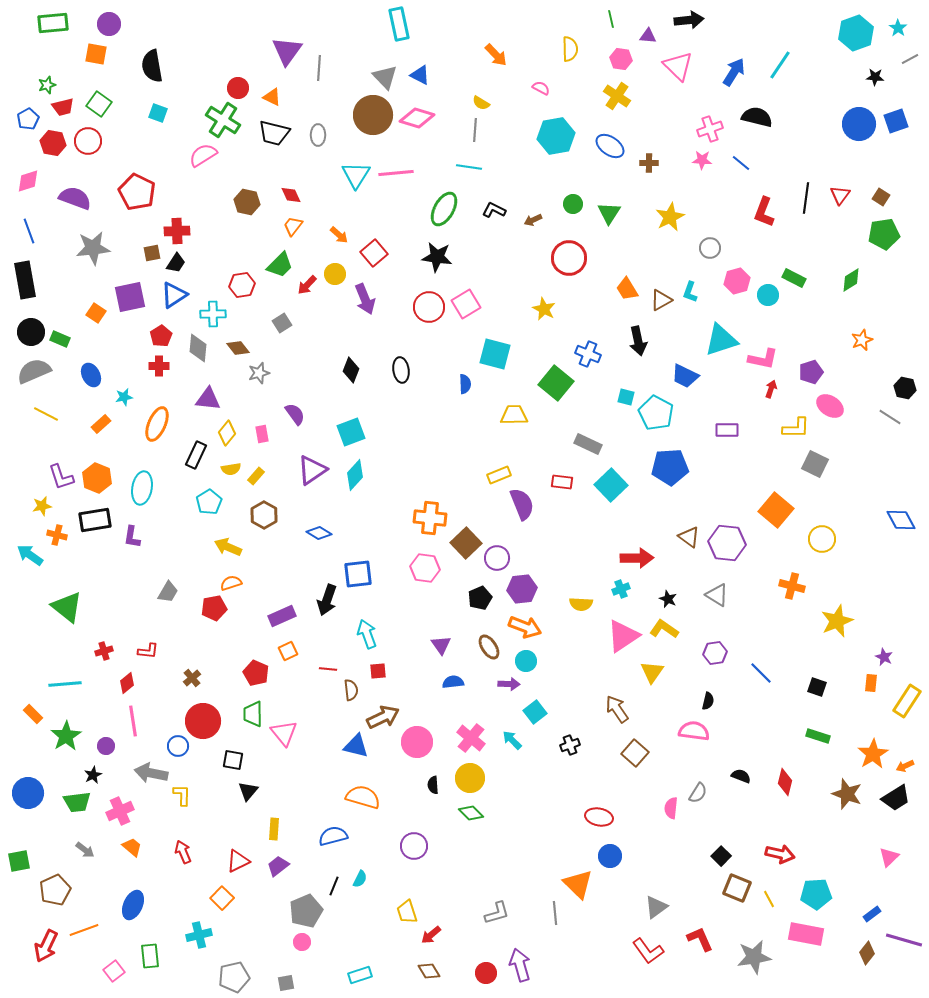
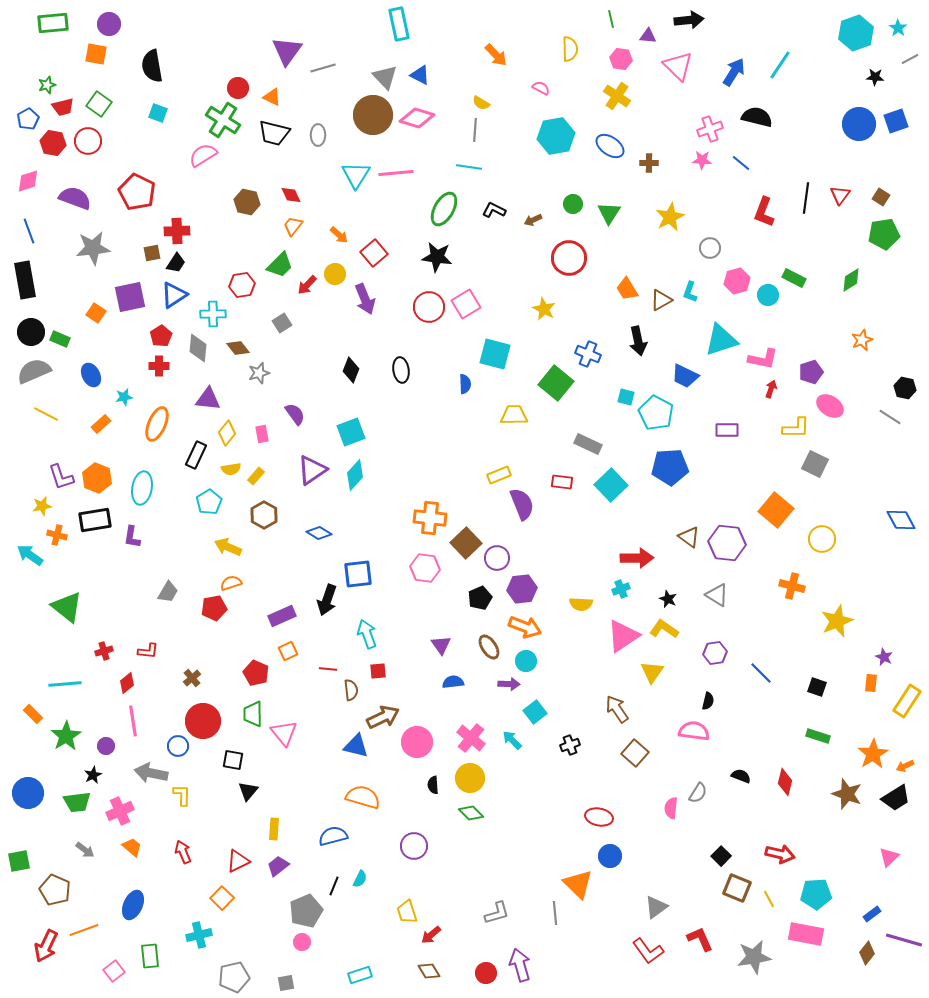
gray line at (319, 68): moved 4 px right; rotated 70 degrees clockwise
brown pentagon at (55, 890): rotated 24 degrees counterclockwise
